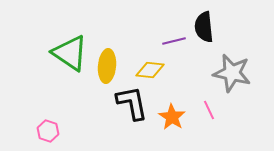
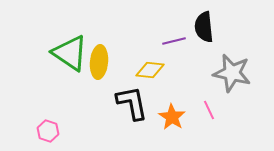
yellow ellipse: moved 8 px left, 4 px up
